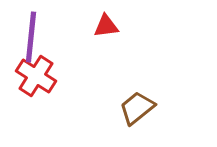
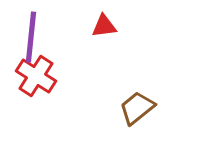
red triangle: moved 2 px left
